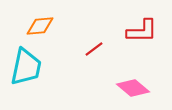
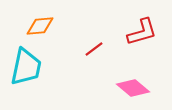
red L-shape: moved 1 px down; rotated 16 degrees counterclockwise
